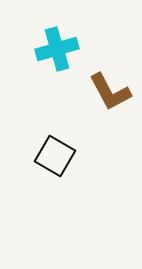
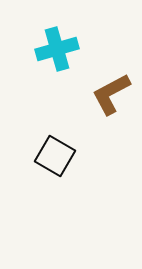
brown L-shape: moved 1 px right, 2 px down; rotated 90 degrees clockwise
